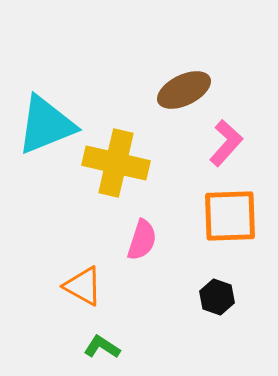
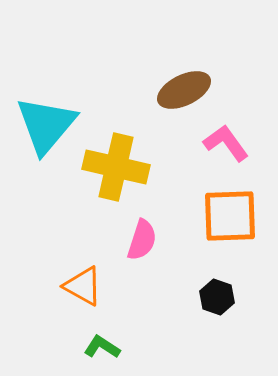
cyan triangle: rotated 28 degrees counterclockwise
pink L-shape: rotated 78 degrees counterclockwise
yellow cross: moved 4 px down
